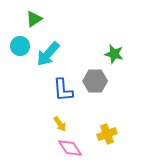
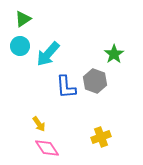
green triangle: moved 11 px left
green star: rotated 24 degrees clockwise
gray hexagon: rotated 20 degrees clockwise
blue L-shape: moved 3 px right, 3 px up
yellow arrow: moved 21 px left
yellow cross: moved 6 px left, 3 px down
pink diamond: moved 23 px left
